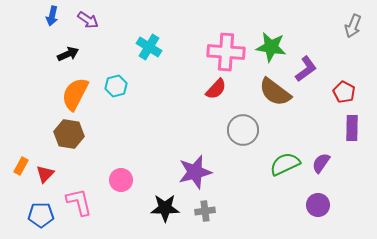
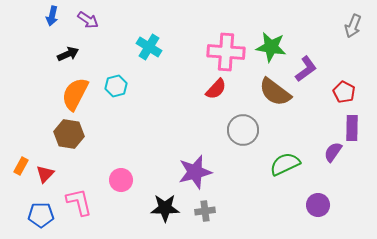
purple semicircle: moved 12 px right, 11 px up
